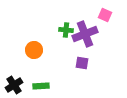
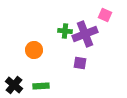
green cross: moved 1 px left, 1 px down
purple square: moved 2 px left
black cross: rotated 18 degrees counterclockwise
